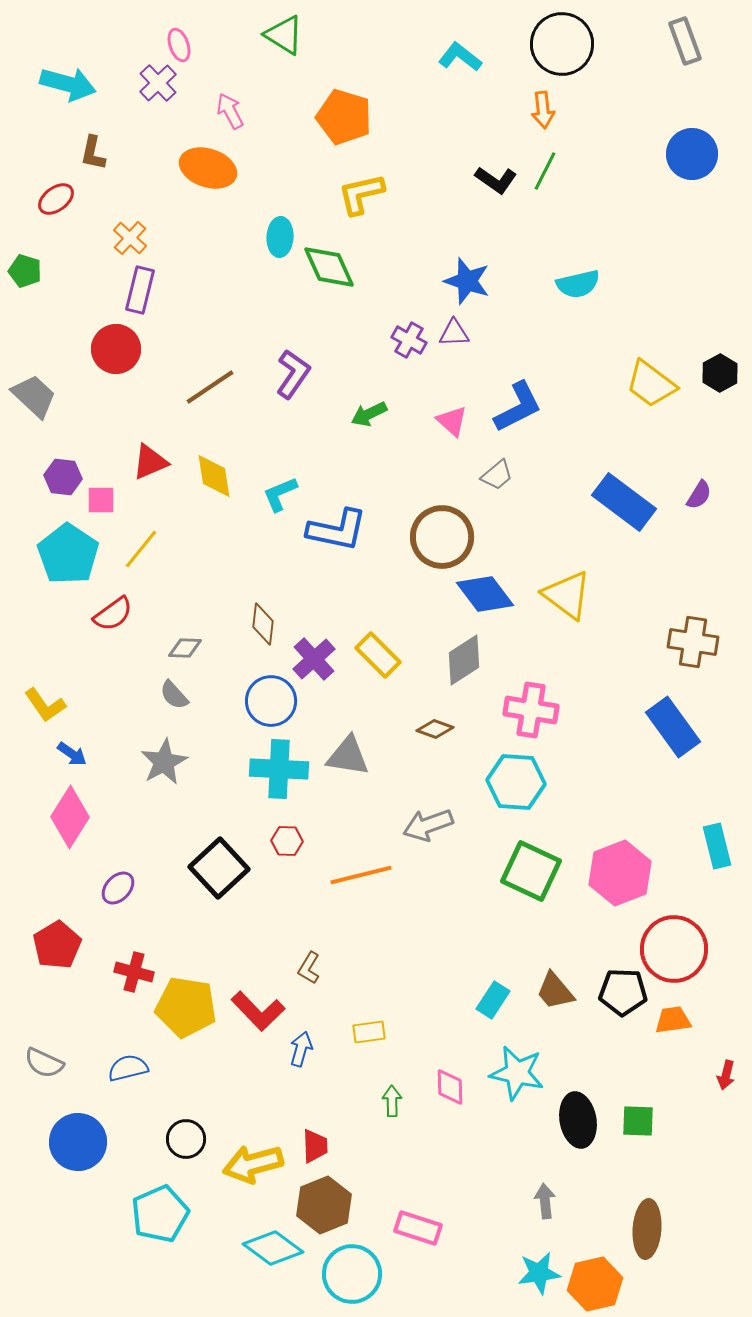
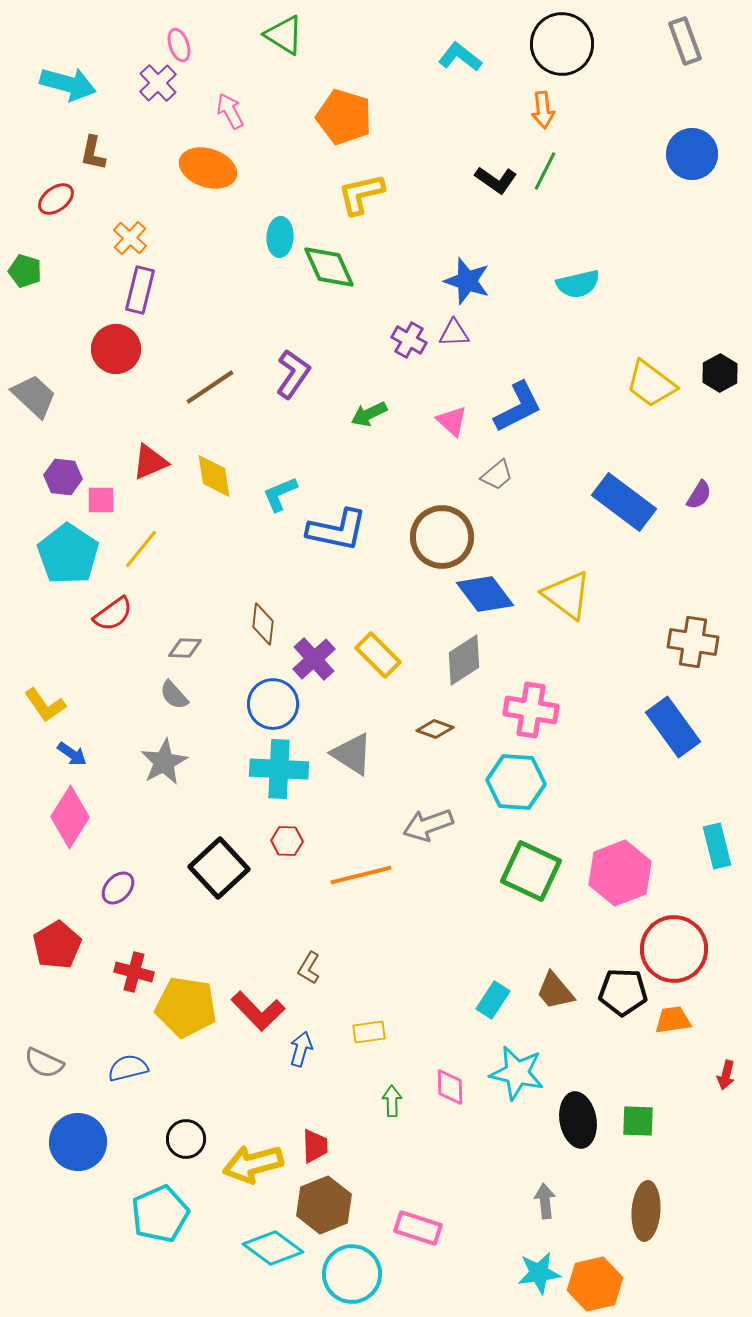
blue circle at (271, 701): moved 2 px right, 3 px down
gray triangle at (348, 756): moved 4 px right, 2 px up; rotated 24 degrees clockwise
brown ellipse at (647, 1229): moved 1 px left, 18 px up
